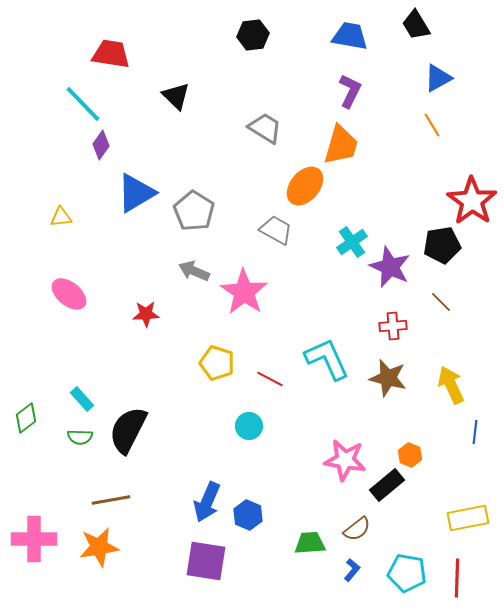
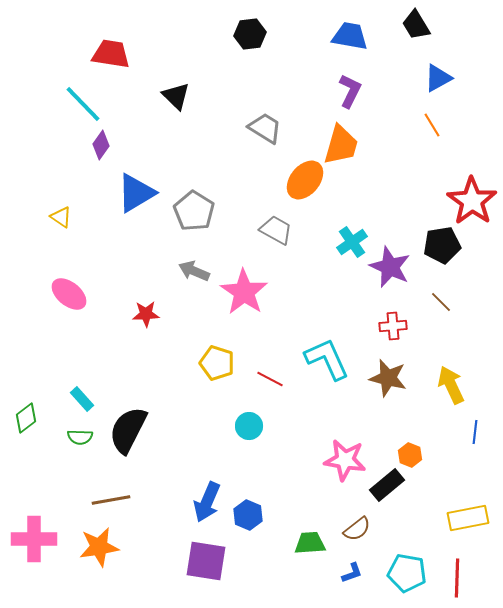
black hexagon at (253, 35): moved 3 px left, 1 px up
orange ellipse at (305, 186): moved 6 px up
yellow triangle at (61, 217): rotated 40 degrees clockwise
blue L-shape at (352, 570): moved 3 px down; rotated 30 degrees clockwise
